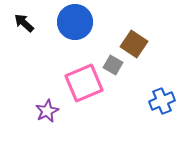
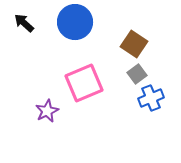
gray square: moved 24 px right, 9 px down; rotated 24 degrees clockwise
blue cross: moved 11 px left, 3 px up
